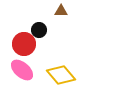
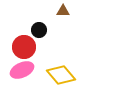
brown triangle: moved 2 px right
red circle: moved 3 px down
pink ellipse: rotated 65 degrees counterclockwise
